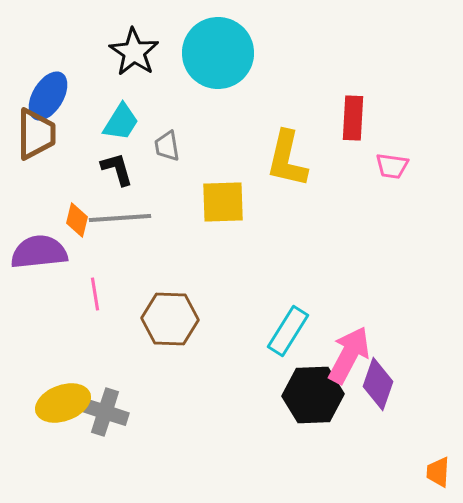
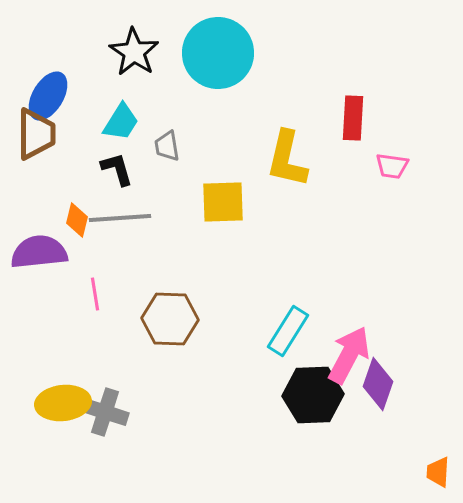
yellow ellipse: rotated 14 degrees clockwise
